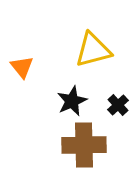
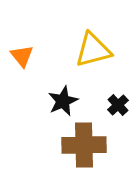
orange triangle: moved 11 px up
black star: moved 9 px left
